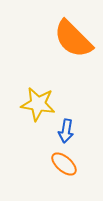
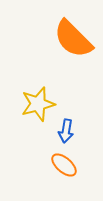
yellow star: rotated 24 degrees counterclockwise
orange ellipse: moved 1 px down
